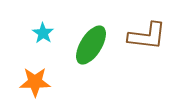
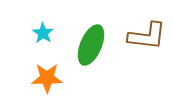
green ellipse: rotated 9 degrees counterclockwise
orange star: moved 12 px right, 4 px up
